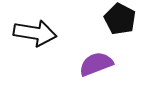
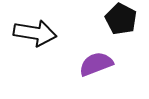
black pentagon: moved 1 px right
